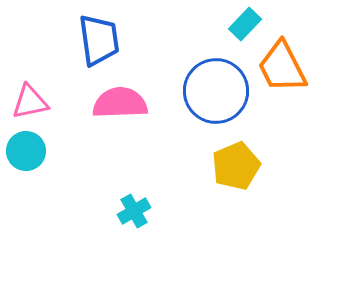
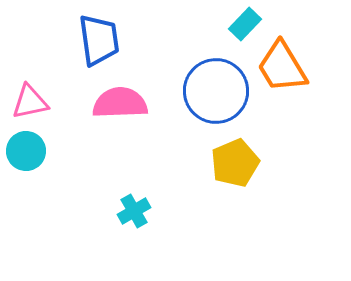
orange trapezoid: rotated 4 degrees counterclockwise
yellow pentagon: moved 1 px left, 3 px up
